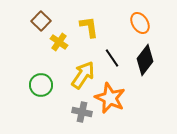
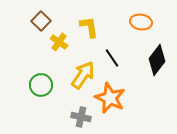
orange ellipse: moved 1 px right, 1 px up; rotated 50 degrees counterclockwise
black diamond: moved 12 px right
gray cross: moved 1 px left, 5 px down
